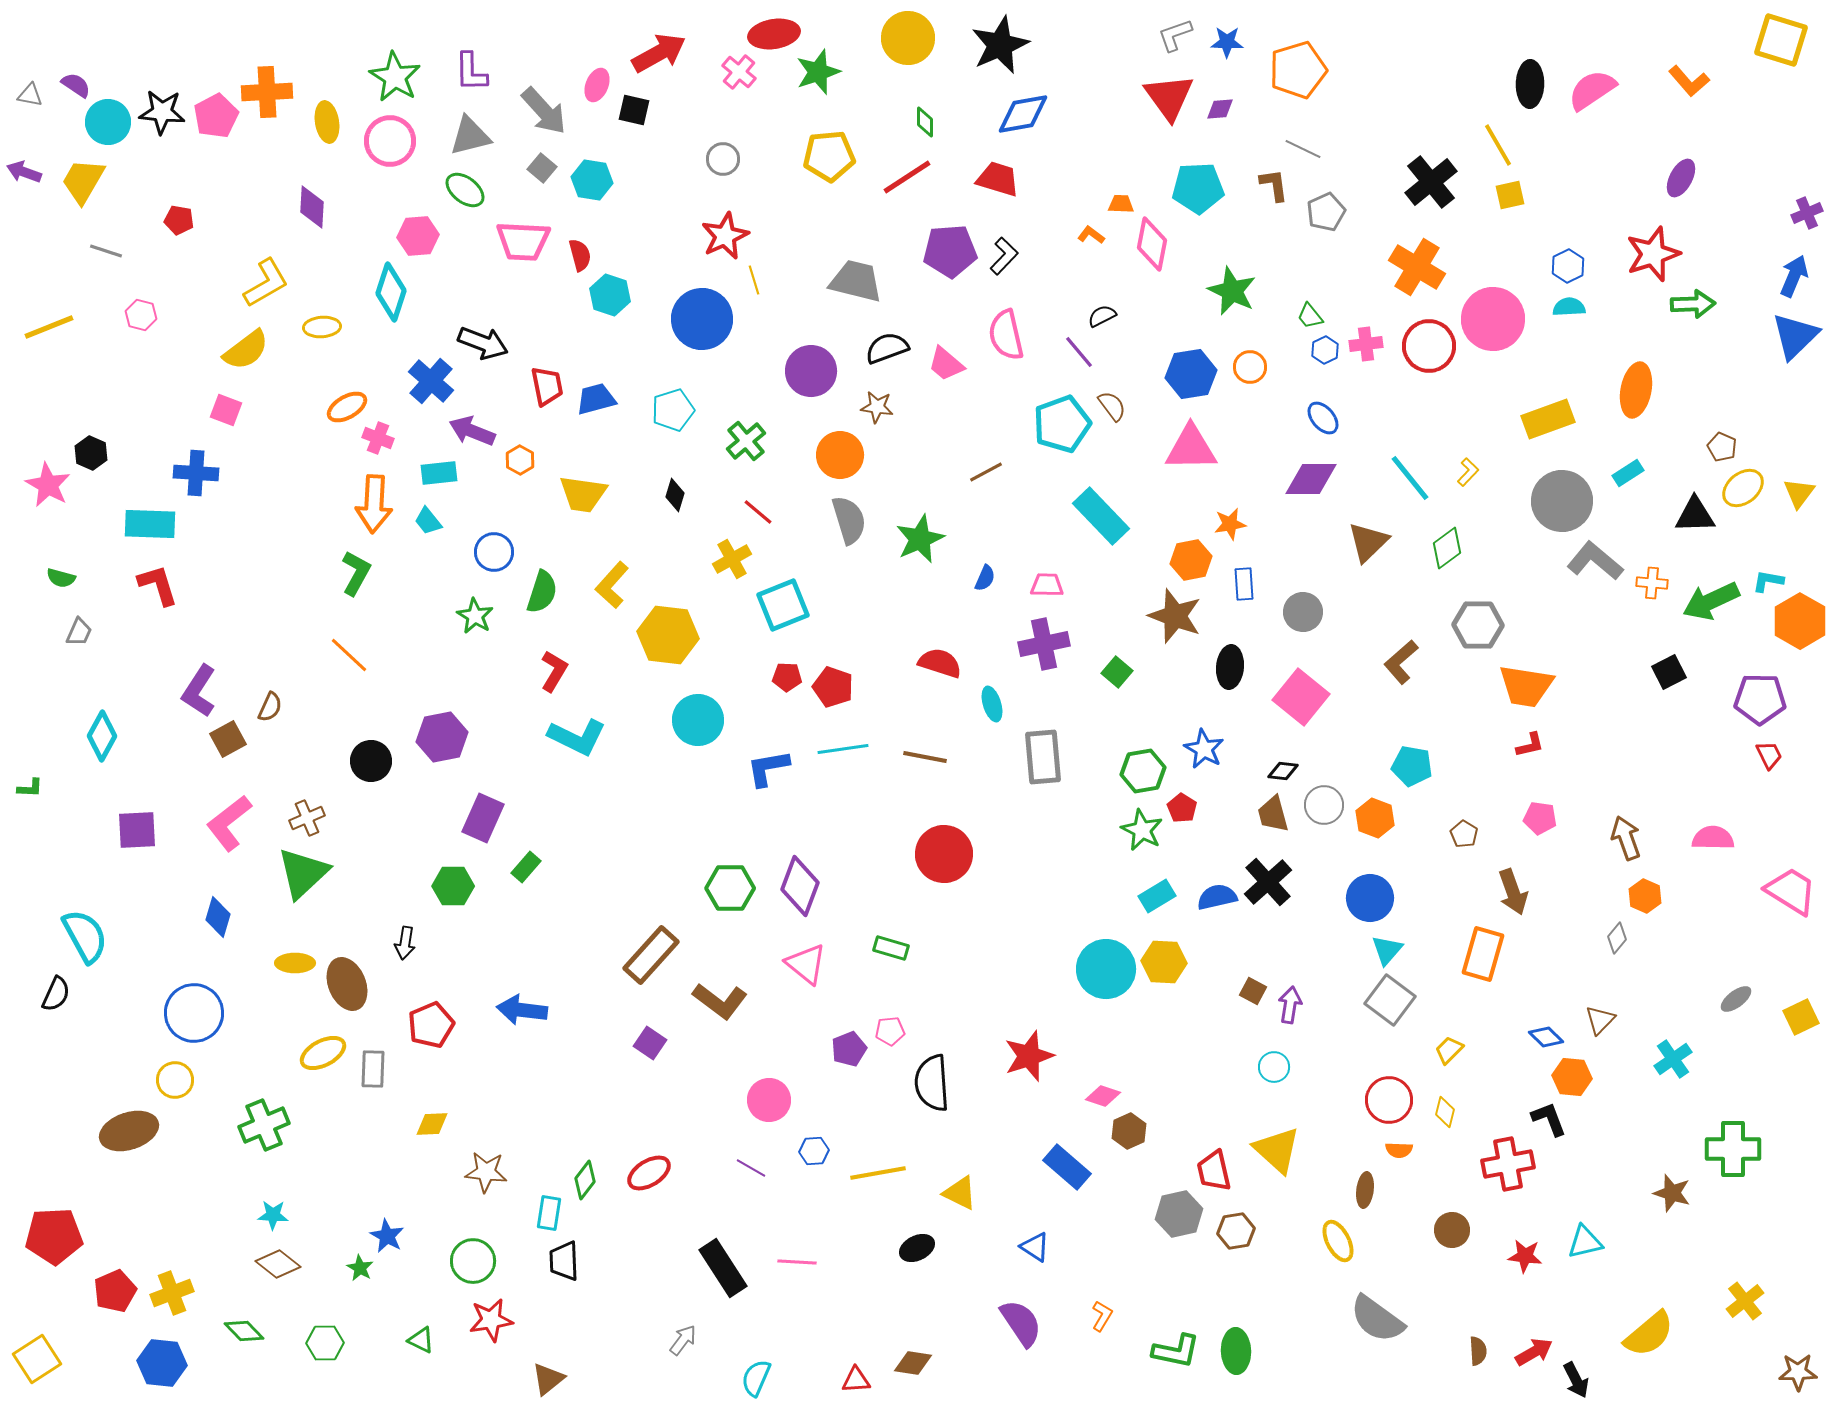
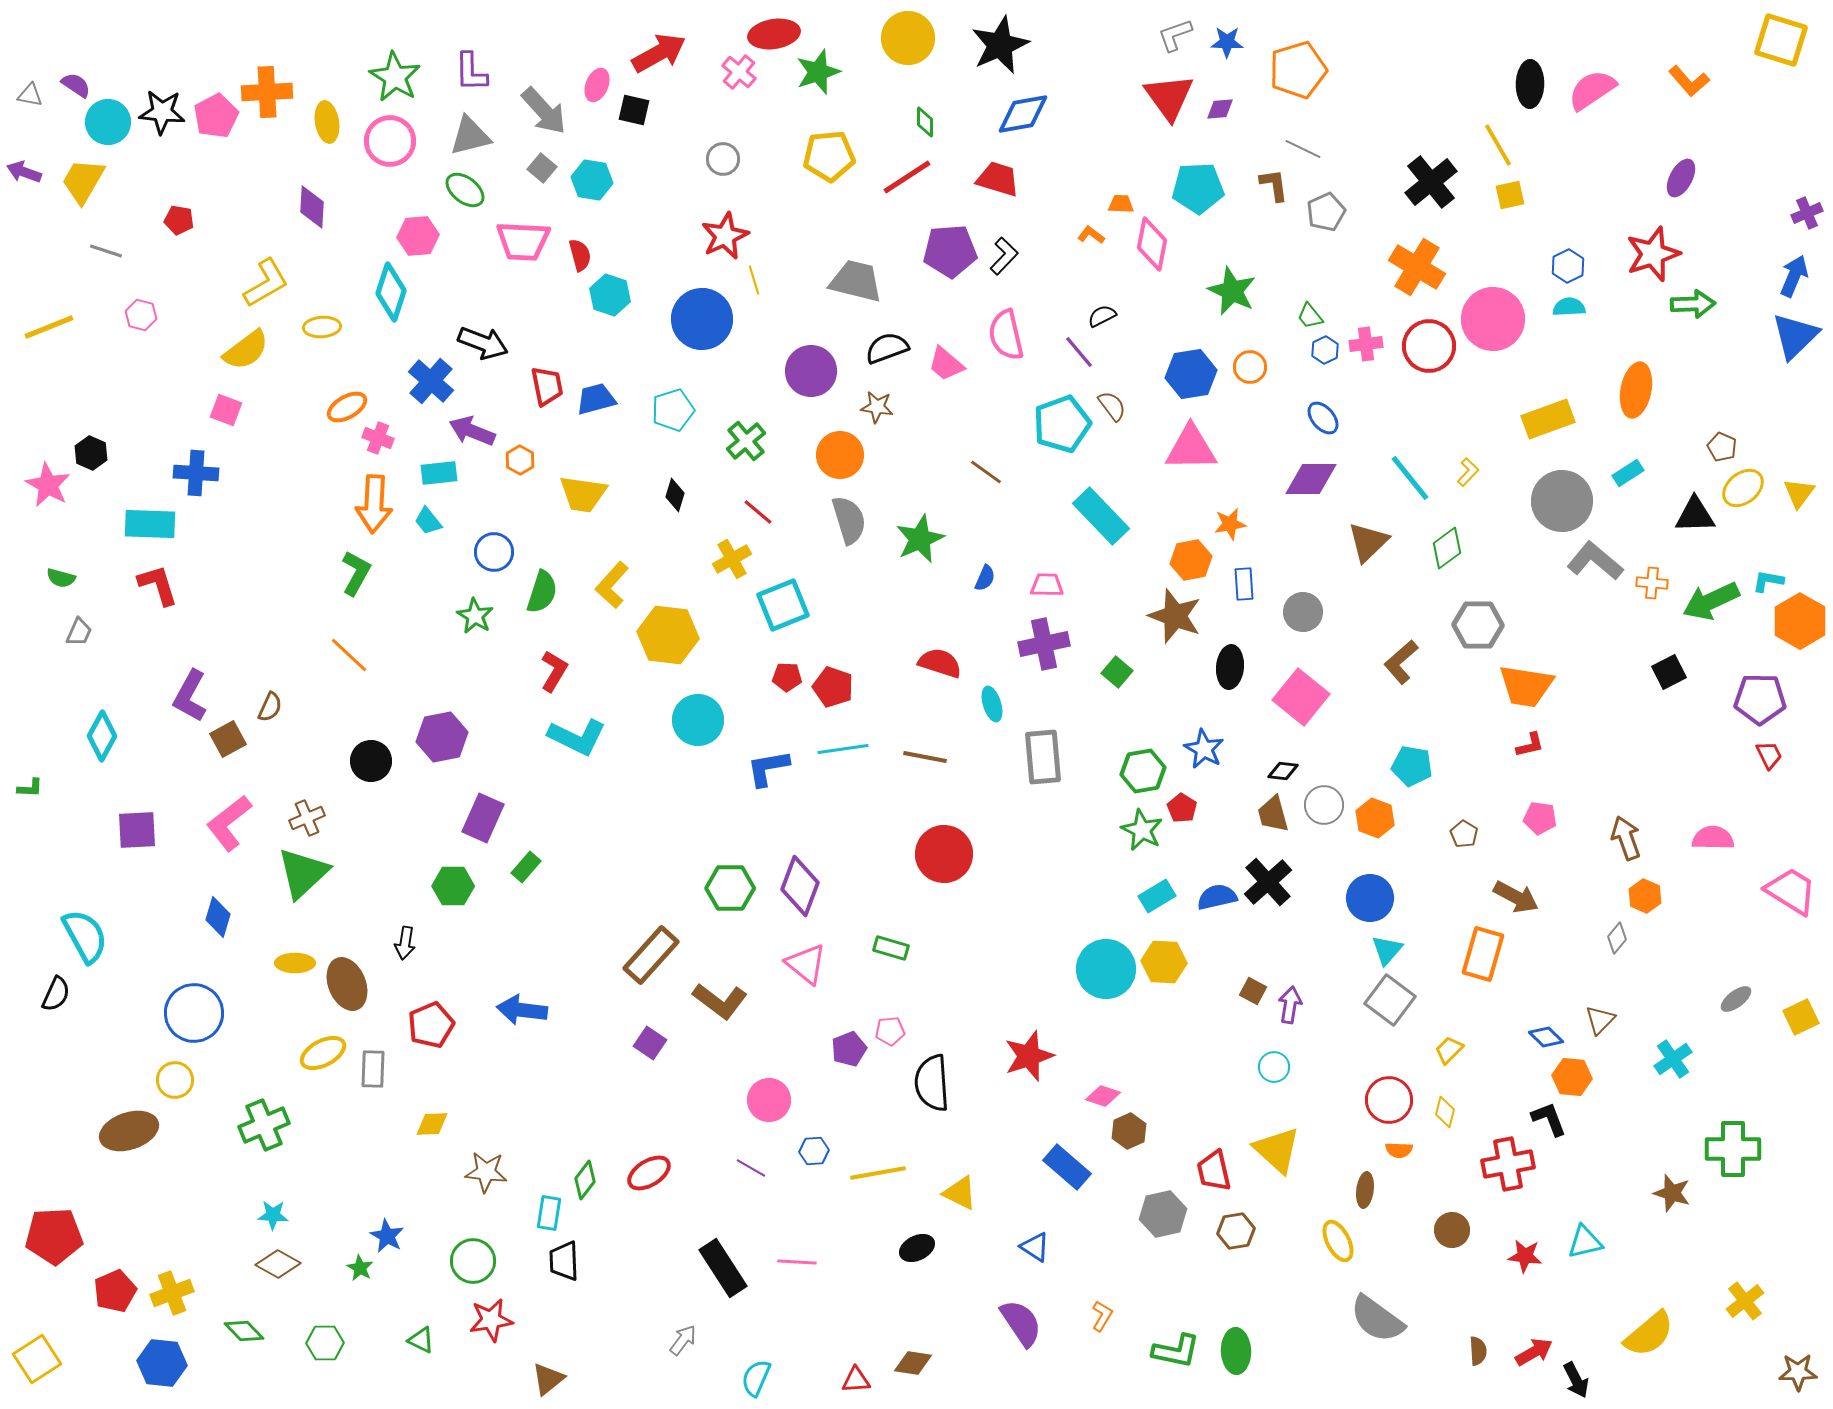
brown line at (986, 472): rotated 64 degrees clockwise
purple L-shape at (199, 691): moved 9 px left, 5 px down; rotated 4 degrees counterclockwise
brown arrow at (1513, 892): moved 3 px right, 5 px down; rotated 42 degrees counterclockwise
gray hexagon at (1179, 1214): moved 16 px left
brown diamond at (278, 1264): rotated 9 degrees counterclockwise
